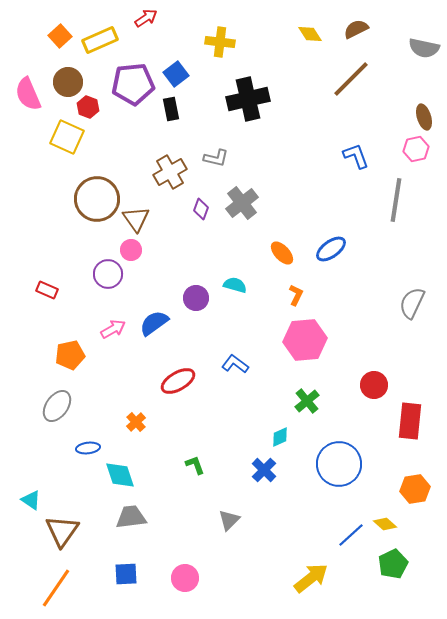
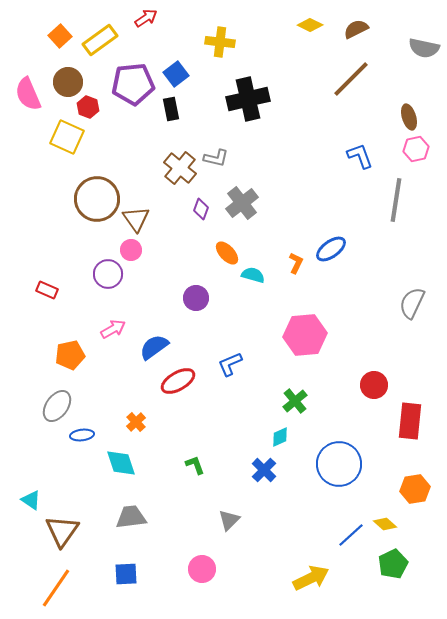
yellow diamond at (310, 34): moved 9 px up; rotated 30 degrees counterclockwise
yellow rectangle at (100, 40): rotated 12 degrees counterclockwise
brown ellipse at (424, 117): moved 15 px left
blue L-shape at (356, 156): moved 4 px right
brown cross at (170, 172): moved 10 px right, 4 px up; rotated 20 degrees counterclockwise
orange ellipse at (282, 253): moved 55 px left
cyan semicircle at (235, 285): moved 18 px right, 10 px up
orange L-shape at (296, 295): moved 32 px up
blue semicircle at (154, 323): moved 24 px down
pink hexagon at (305, 340): moved 5 px up
blue L-shape at (235, 364): moved 5 px left; rotated 60 degrees counterclockwise
green cross at (307, 401): moved 12 px left
blue ellipse at (88, 448): moved 6 px left, 13 px up
cyan diamond at (120, 475): moved 1 px right, 12 px up
pink circle at (185, 578): moved 17 px right, 9 px up
yellow arrow at (311, 578): rotated 12 degrees clockwise
